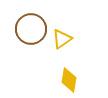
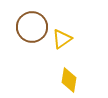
brown circle: moved 1 px right, 2 px up
